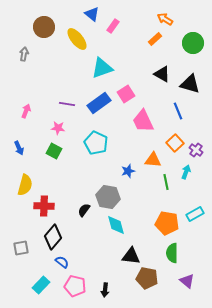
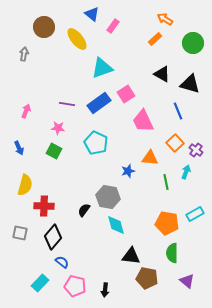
orange triangle at (153, 160): moved 3 px left, 2 px up
gray square at (21, 248): moved 1 px left, 15 px up; rotated 21 degrees clockwise
cyan rectangle at (41, 285): moved 1 px left, 2 px up
